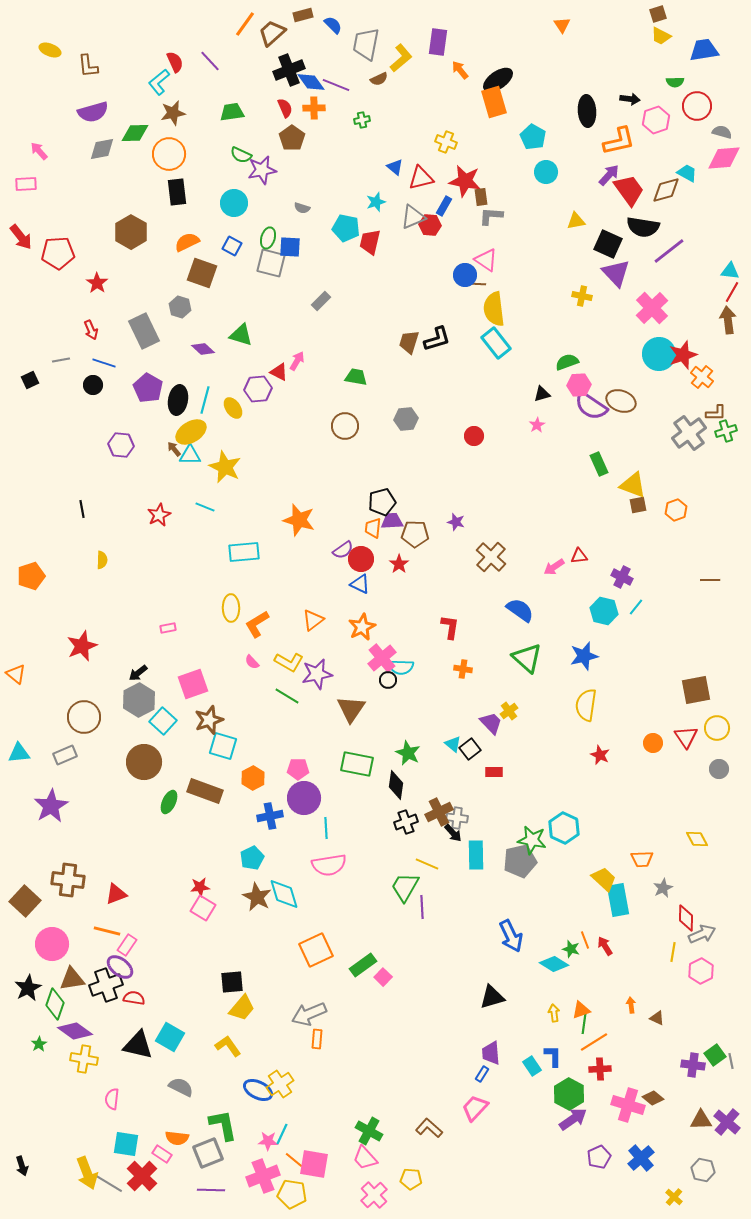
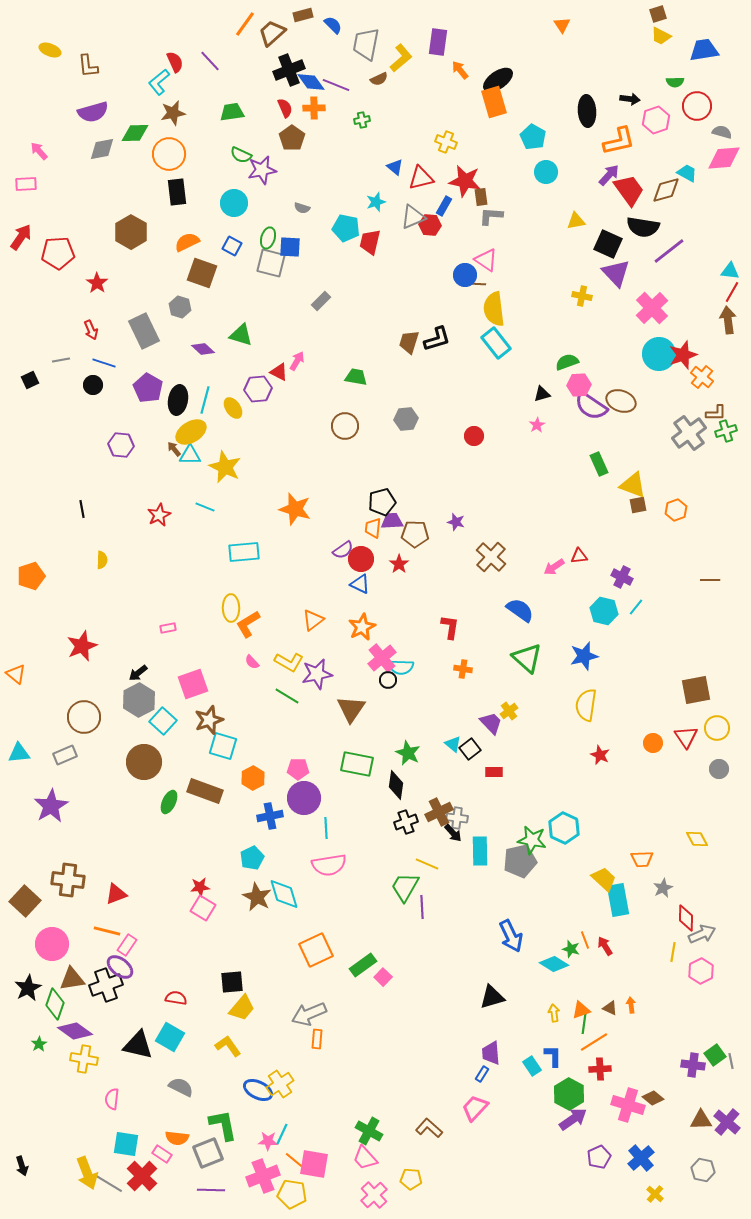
red arrow at (21, 237): rotated 108 degrees counterclockwise
orange star at (299, 520): moved 4 px left, 11 px up
orange L-shape at (257, 624): moved 9 px left
cyan rectangle at (476, 855): moved 4 px right, 4 px up
red semicircle at (134, 998): moved 42 px right
brown triangle at (657, 1018): moved 47 px left, 10 px up
yellow cross at (674, 1197): moved 19 px left, 3 px up
